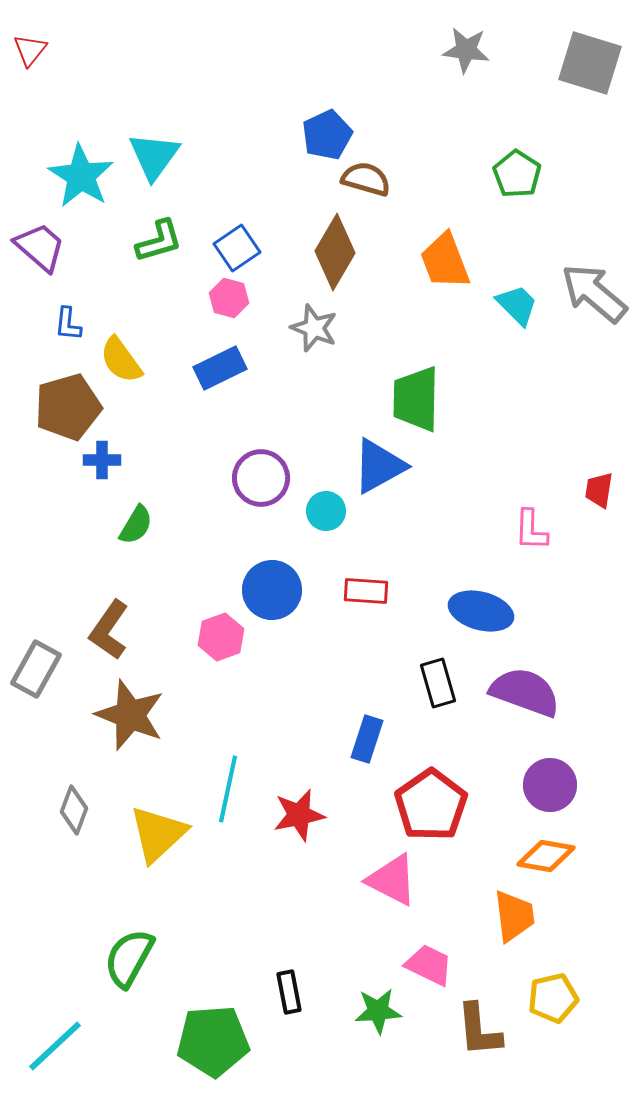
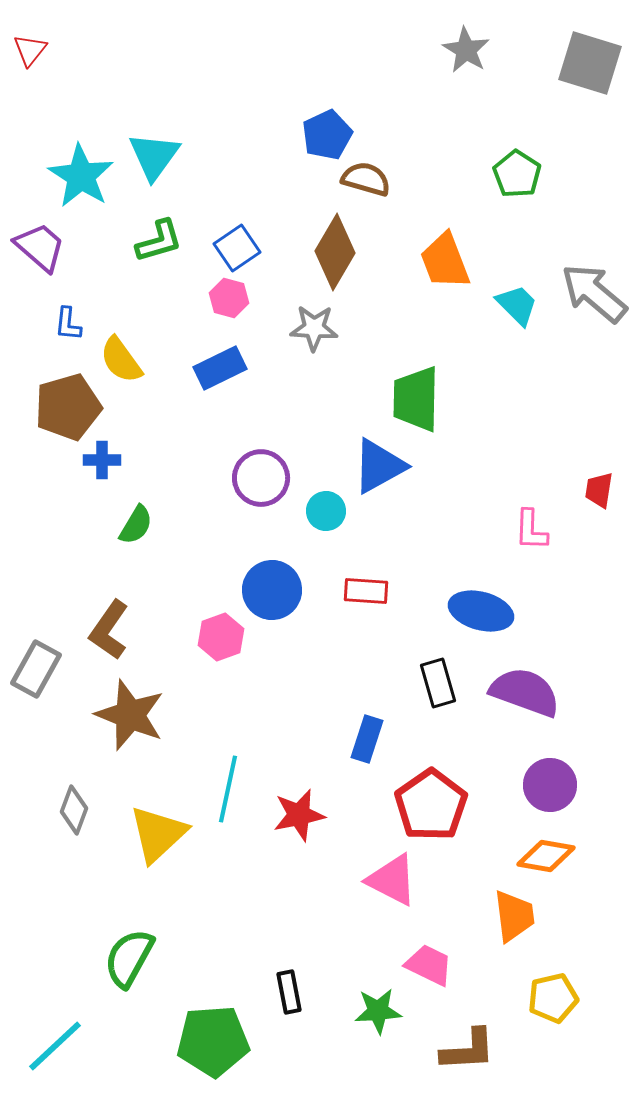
gray star at (466, 50): rotated 24 degrees clockwise
gray star at (314, 328): rotated 18 degrees counterclockwise
brown L-shape at (479, 1030): moved 11 px left, 20 px down; rotated 88 degrees counterclockwise
